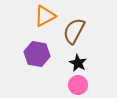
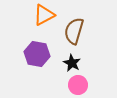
orange triangle: moved 1 px left, 1 px up
brown semicircle: rotated 12 degrees counterclockwise
black star: moved 6 px left
